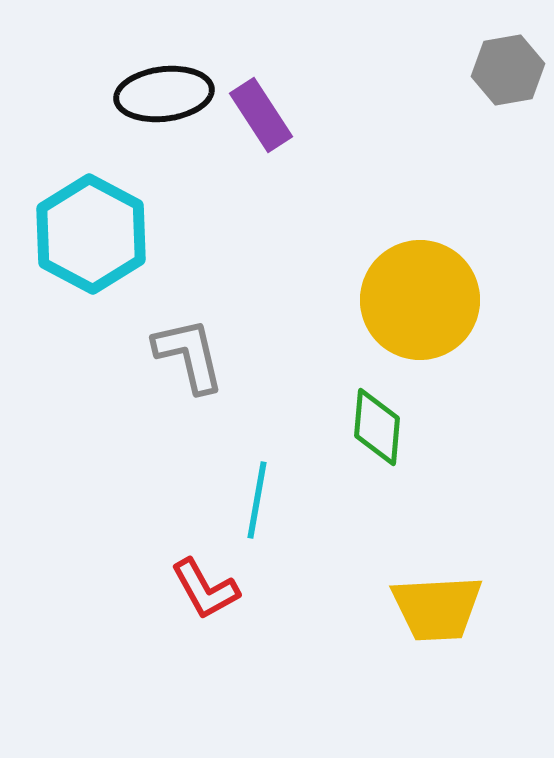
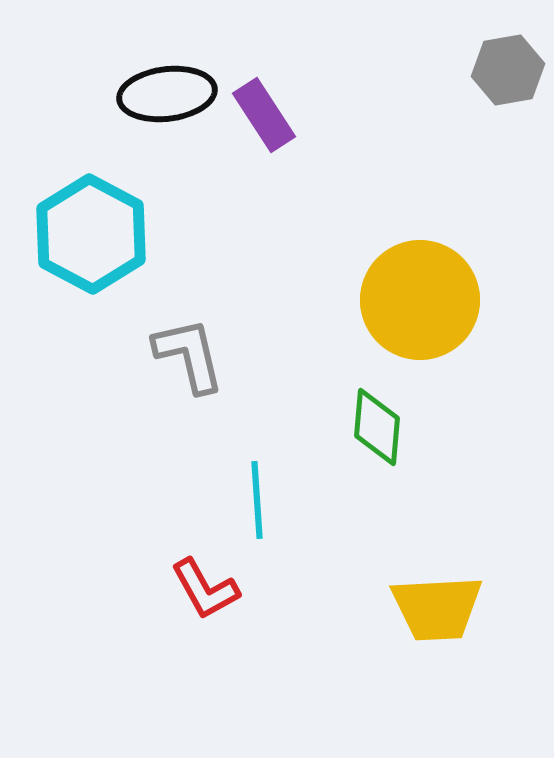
black ellipse: moved 3 px right
purple rectangle: moved 3 px right
cyan line: rotated 14 degrees counterclockwise
